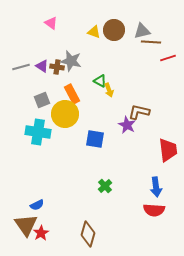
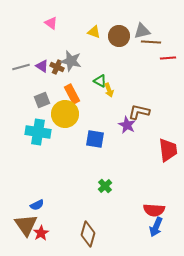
brown circle: moved 5 px right, 6 px down
red line: rotated 14 degrees clockwise
brown cross: rotated 16 degrees clockwise
blue arrow: moved 40 px down; rotated 30 degrees clockwise
